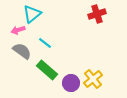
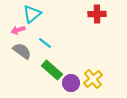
red cross: rotated 18 degrees clockwise
green rectangle: moved 5 px right
